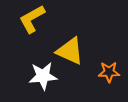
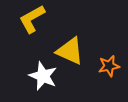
orange star: moved 6 px up; rotated 10 degrees counterclockwise
white star: rotated 28 degrees clockwise
